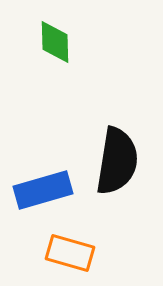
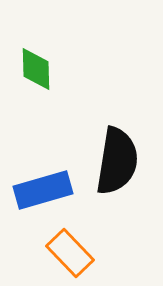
green diamond: moved 19 px left, 27 px down
orange rectangle: rotated 30 degrees clockwise
